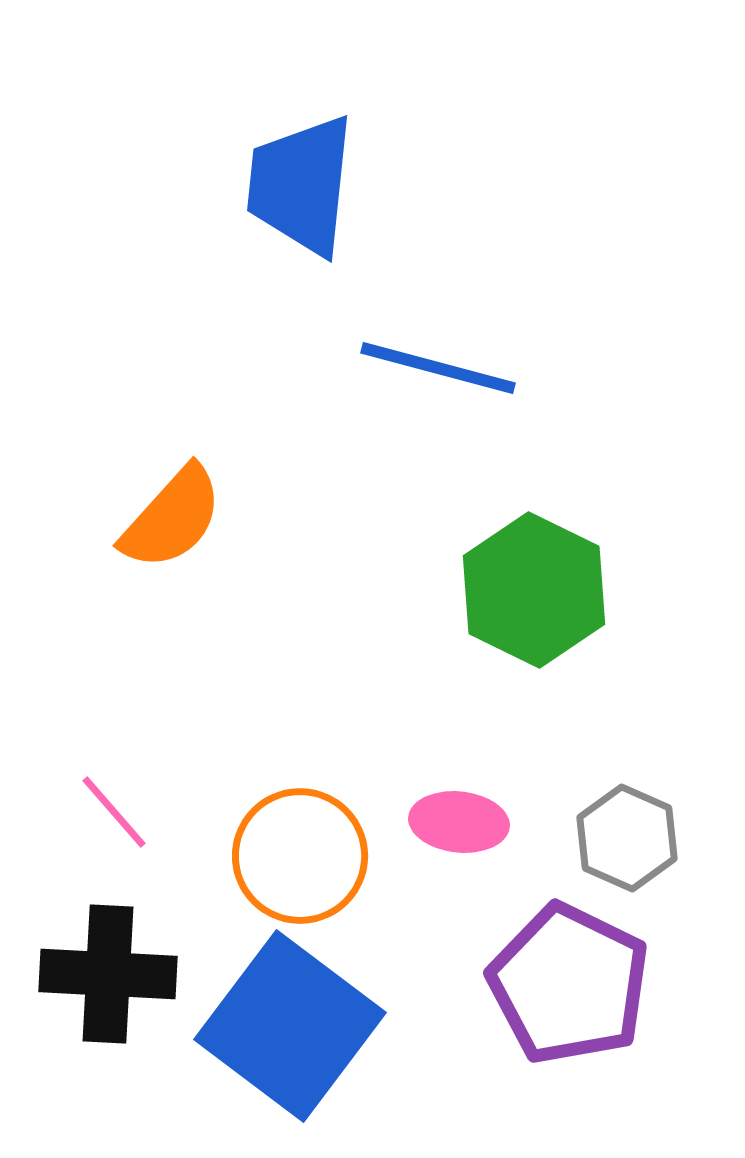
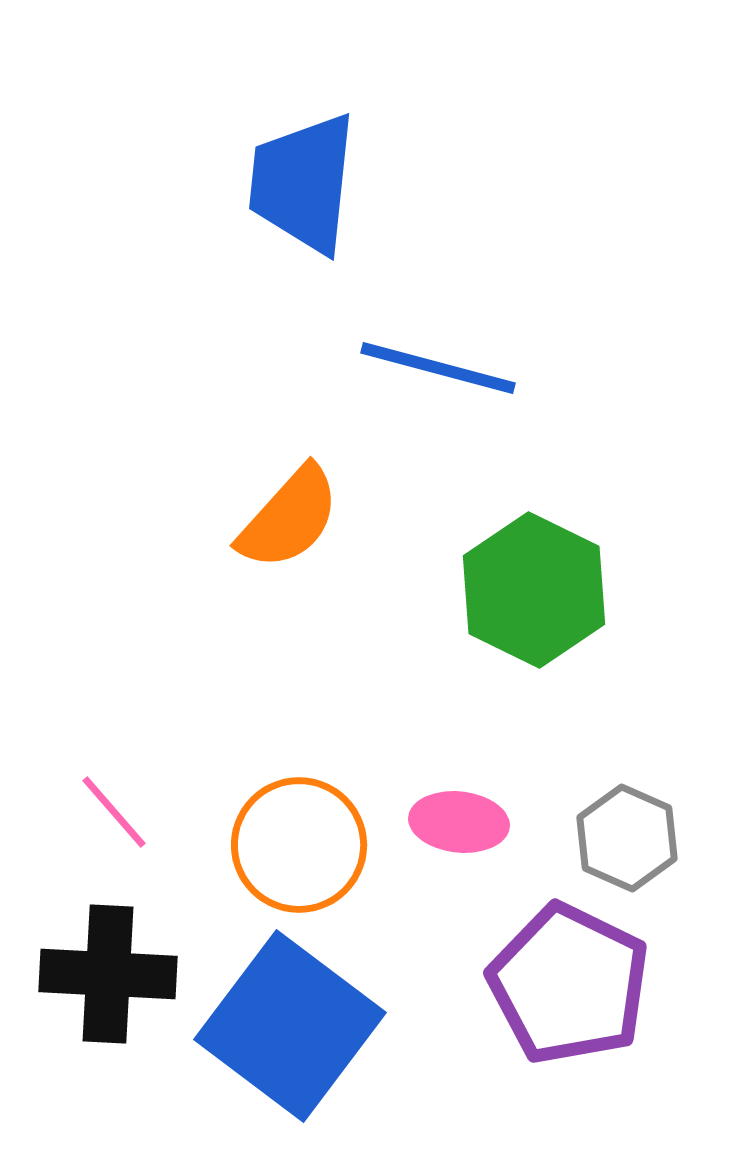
blue trapezoid: moved 2 px right, 2 px up
orange semicircle: moved 117 px right
orange circle: moved 1 px left, 11 px up
